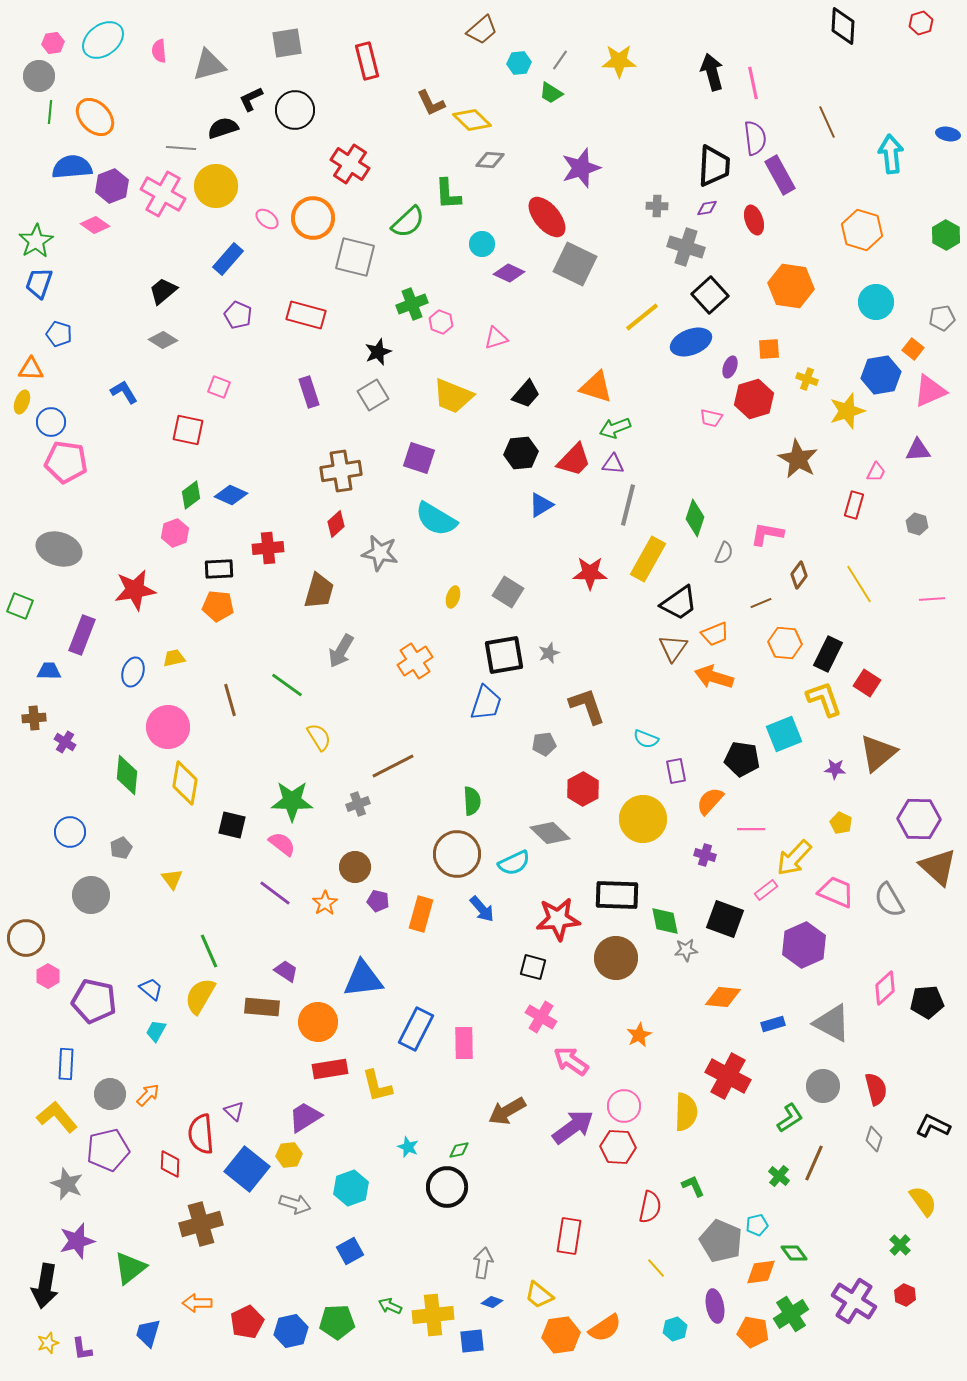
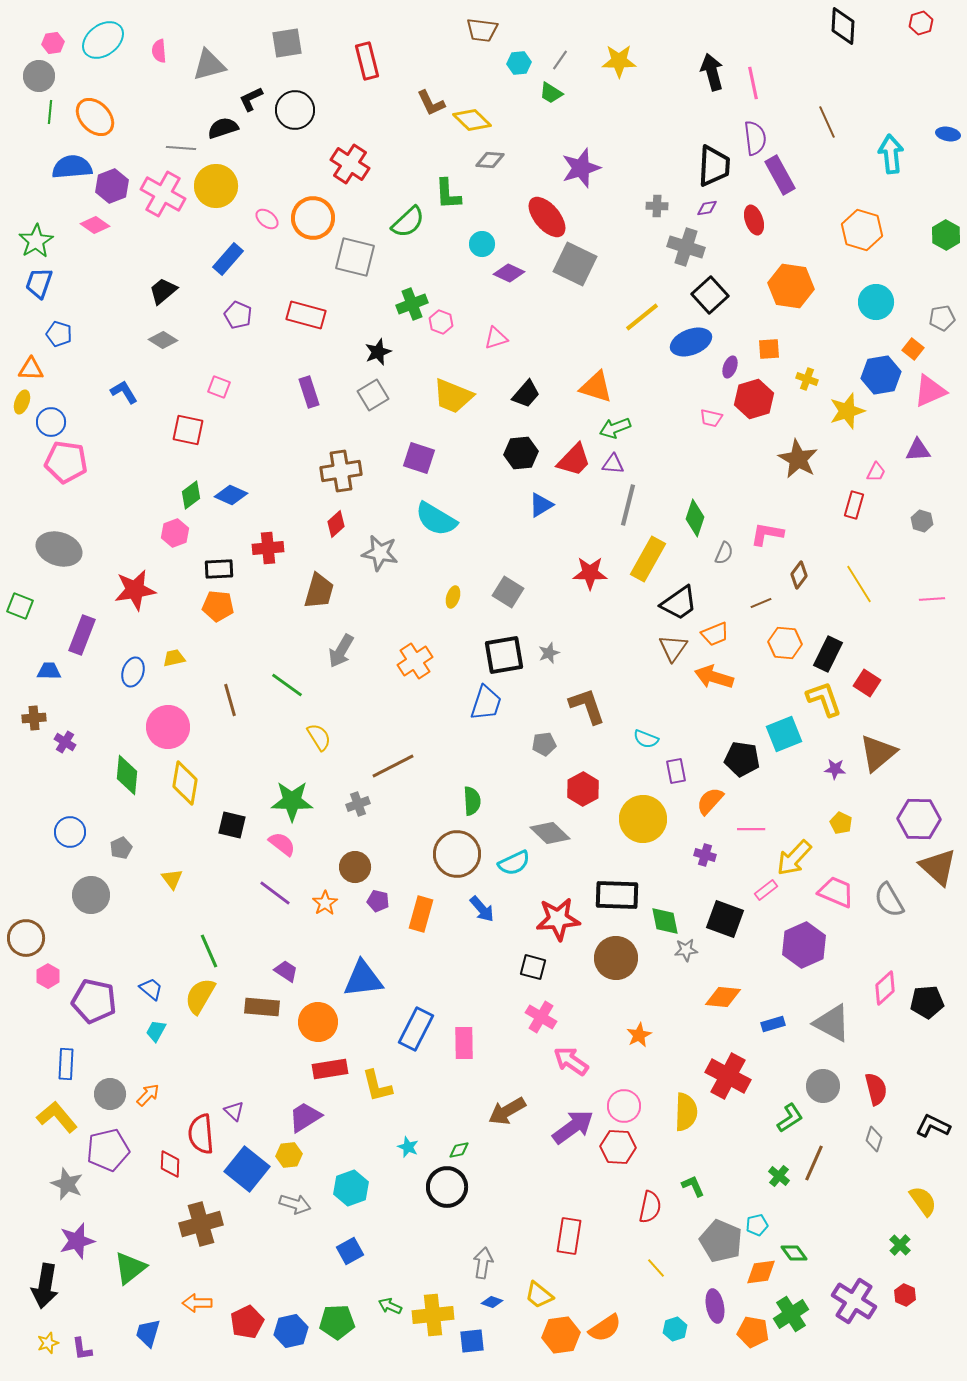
brown trapezoid at (482, 30): rotated 48 degrees clockwise
gray hexagon at (917, 524): moved 5 px right, 3 px up
